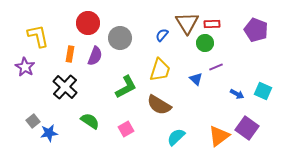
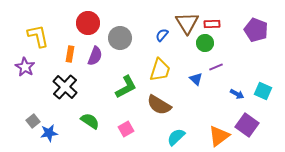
purple square: moved 3 px up
